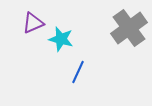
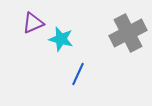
gray cross: moved 1 px left, 5 px down; rotated 9 degrees clockwise
blue line: moved 2 px down
